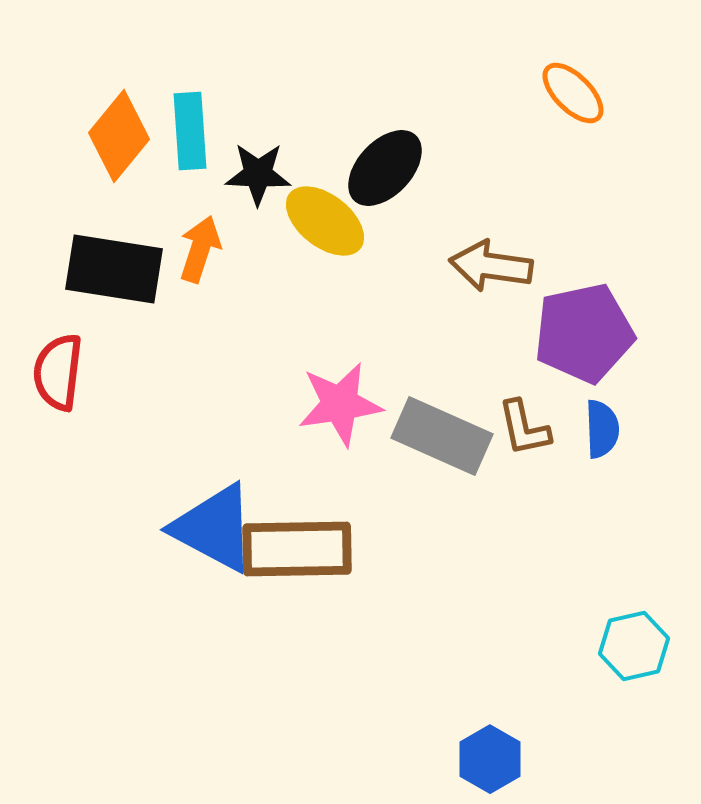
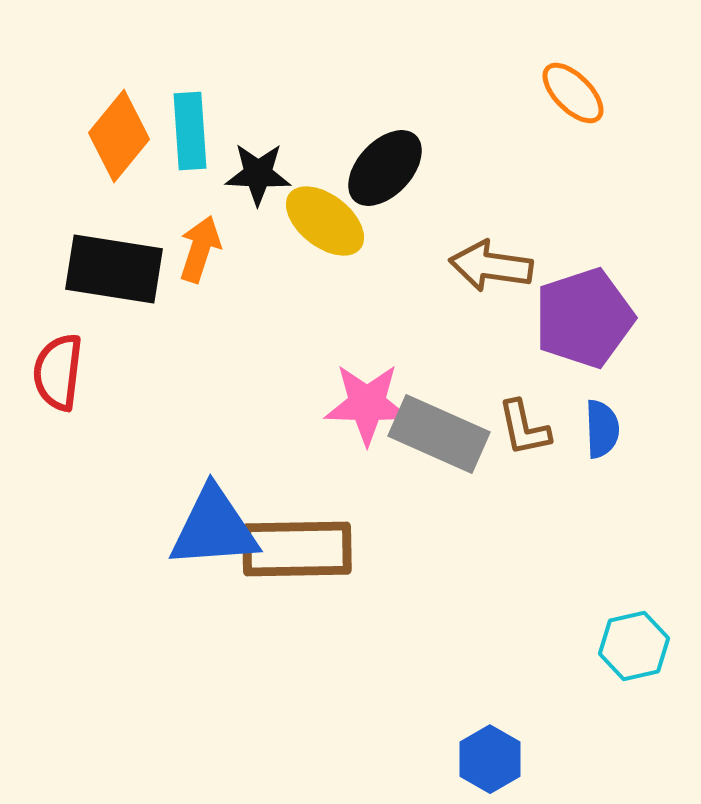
purple pentagon: moved 15 px up; rotated 6 degrees counterclockwise
pink star: moved 27 px right; rotated 10 degrees clockwise
gray rectangle: moved 3 px left, 2 px up
blue triangle: rotated 32 degrees counterclockwise
